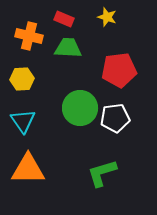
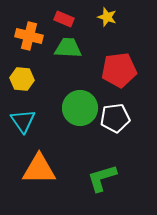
yellow hexagon: rotated 10 degrees clockwise
orange triangle: moved 11 px right
green L-shape: moved 5 px down
